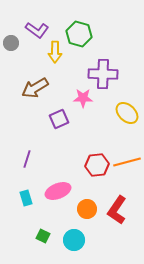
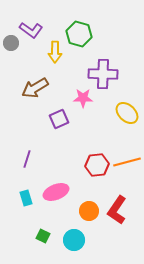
purple L-shape: moved 6 px left
pink ellipse: moved 2 px left, 1 px down
orange circle: moved 2 px right, 2 px down
